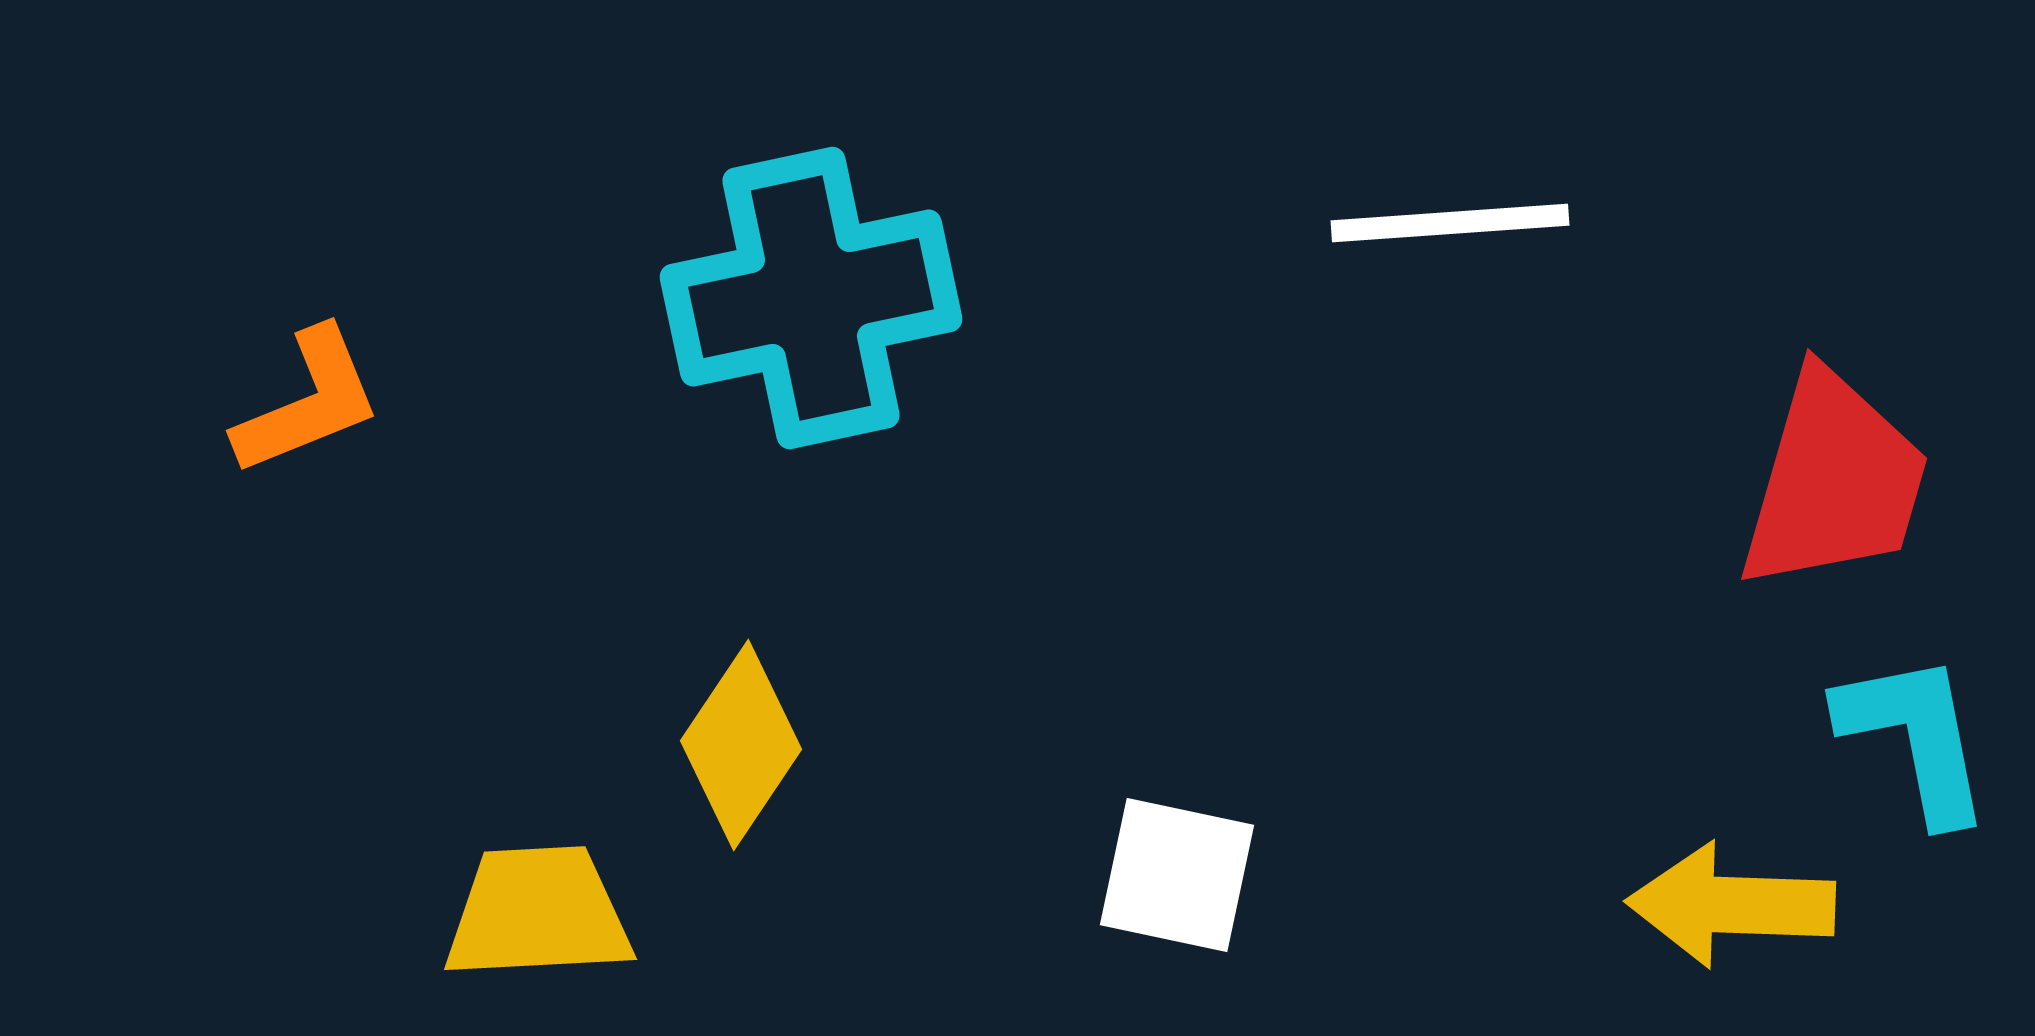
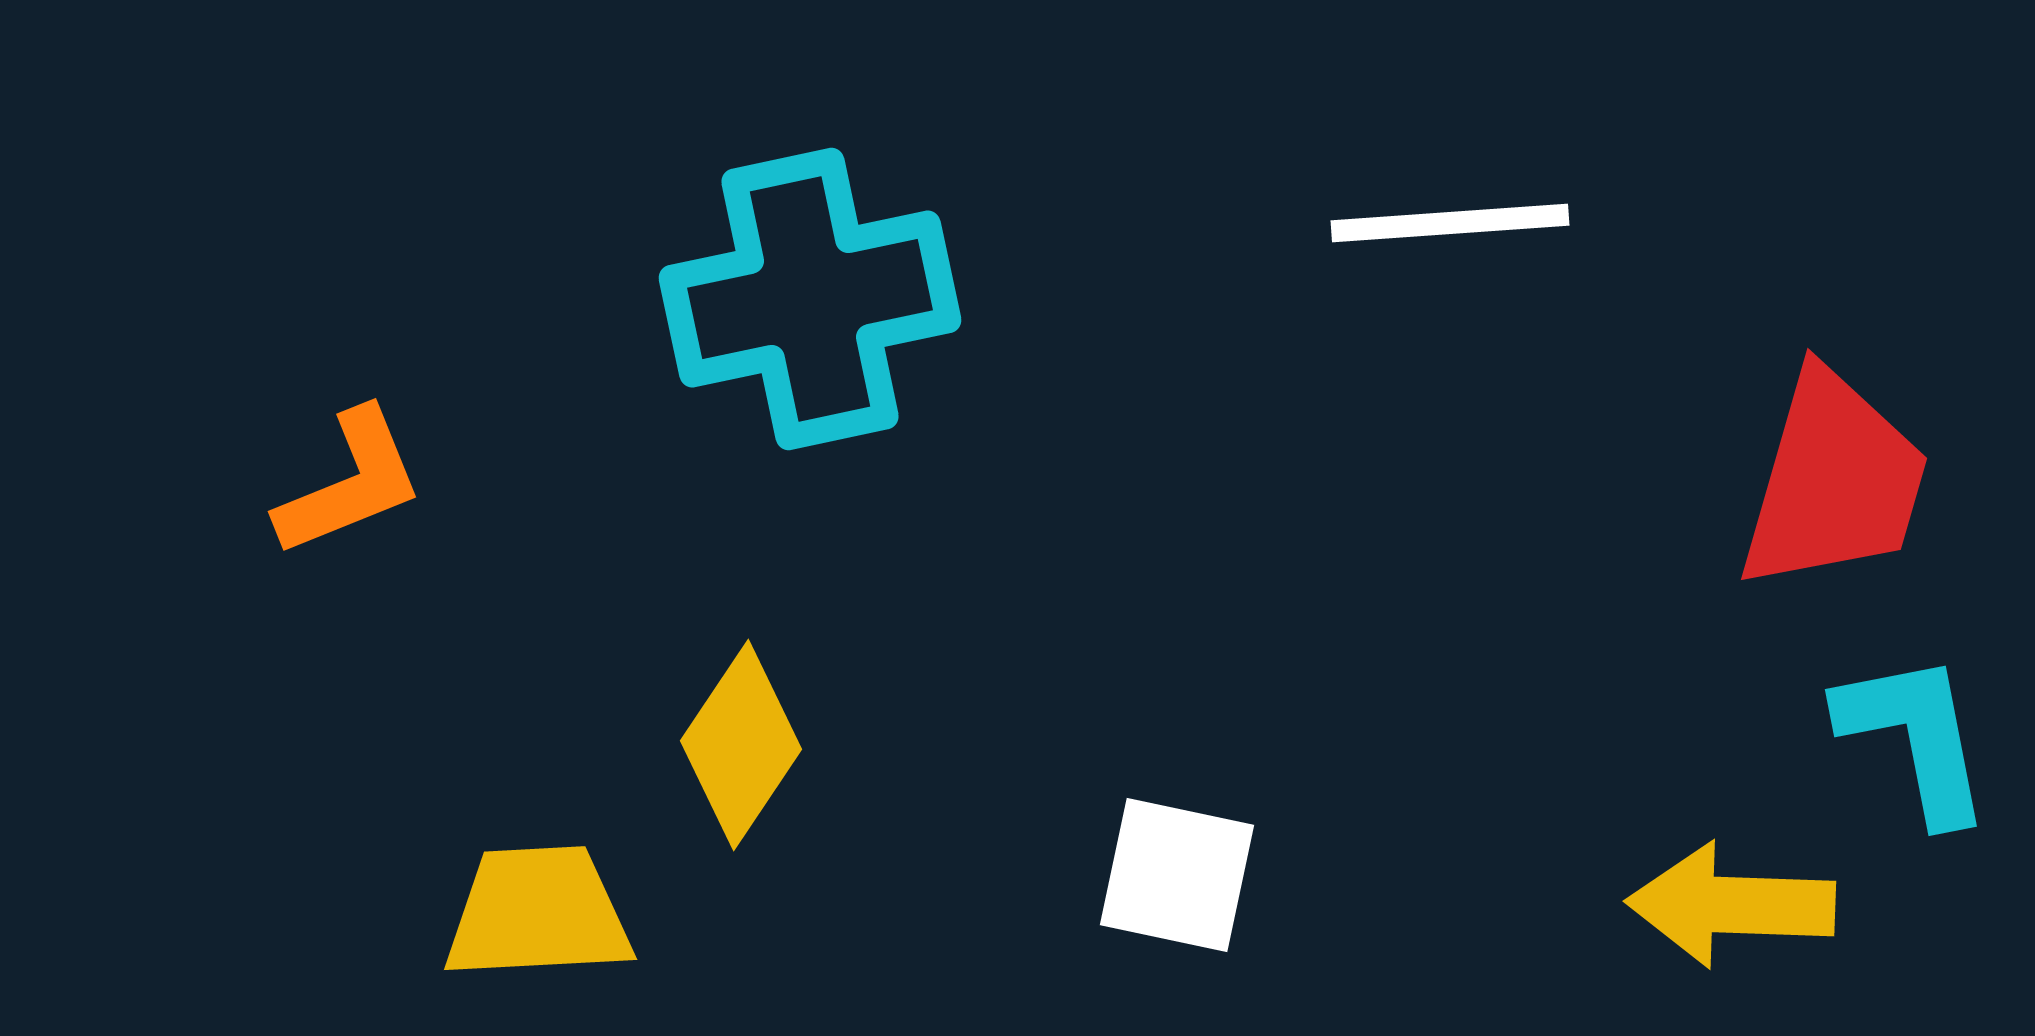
cyan cross: moved 1 px left, 1 px down
orange L-shape: moved 42 px right, 81 px down
